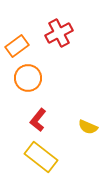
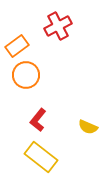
red cross: moved 1 px left, 7 px up
orange circle: moved 2 px left, 3 px up
